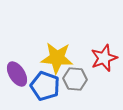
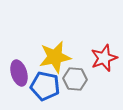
yellow star: moved 2 px left, 1 px up; rotated 16 degrees counterclockwise
purple ellipse: moved 2 px right, 1 px up; rotated 15 degrees clockwise
blue pentagon: rotated 8 degrees counterclockwise
